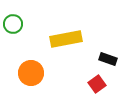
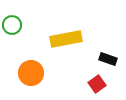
green circle: moved 1 px left, 1 px down
